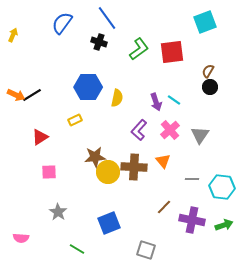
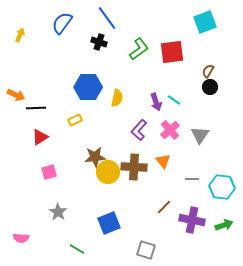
yellow arrow: moved 7 px right
black line: moved 4 px right, 13 px down; rotated 30 degrees clockwise
pink square: rotated 14 degrees counterclockwise
